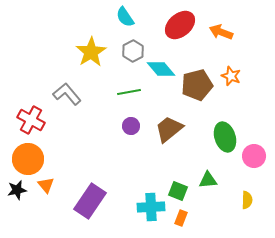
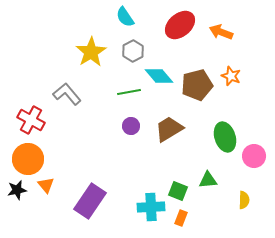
cyan diamond: moved 2 px left, 7 px down
brown trapezoid: rotated 8 degrees clockwise
yellow semicircle: moved 3 px left
